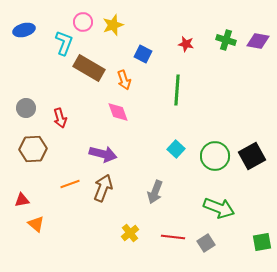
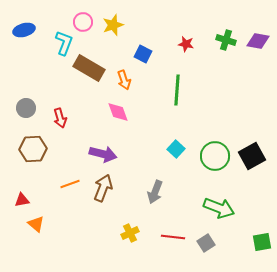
yellow cross: rotated 12 degrees clockwise
